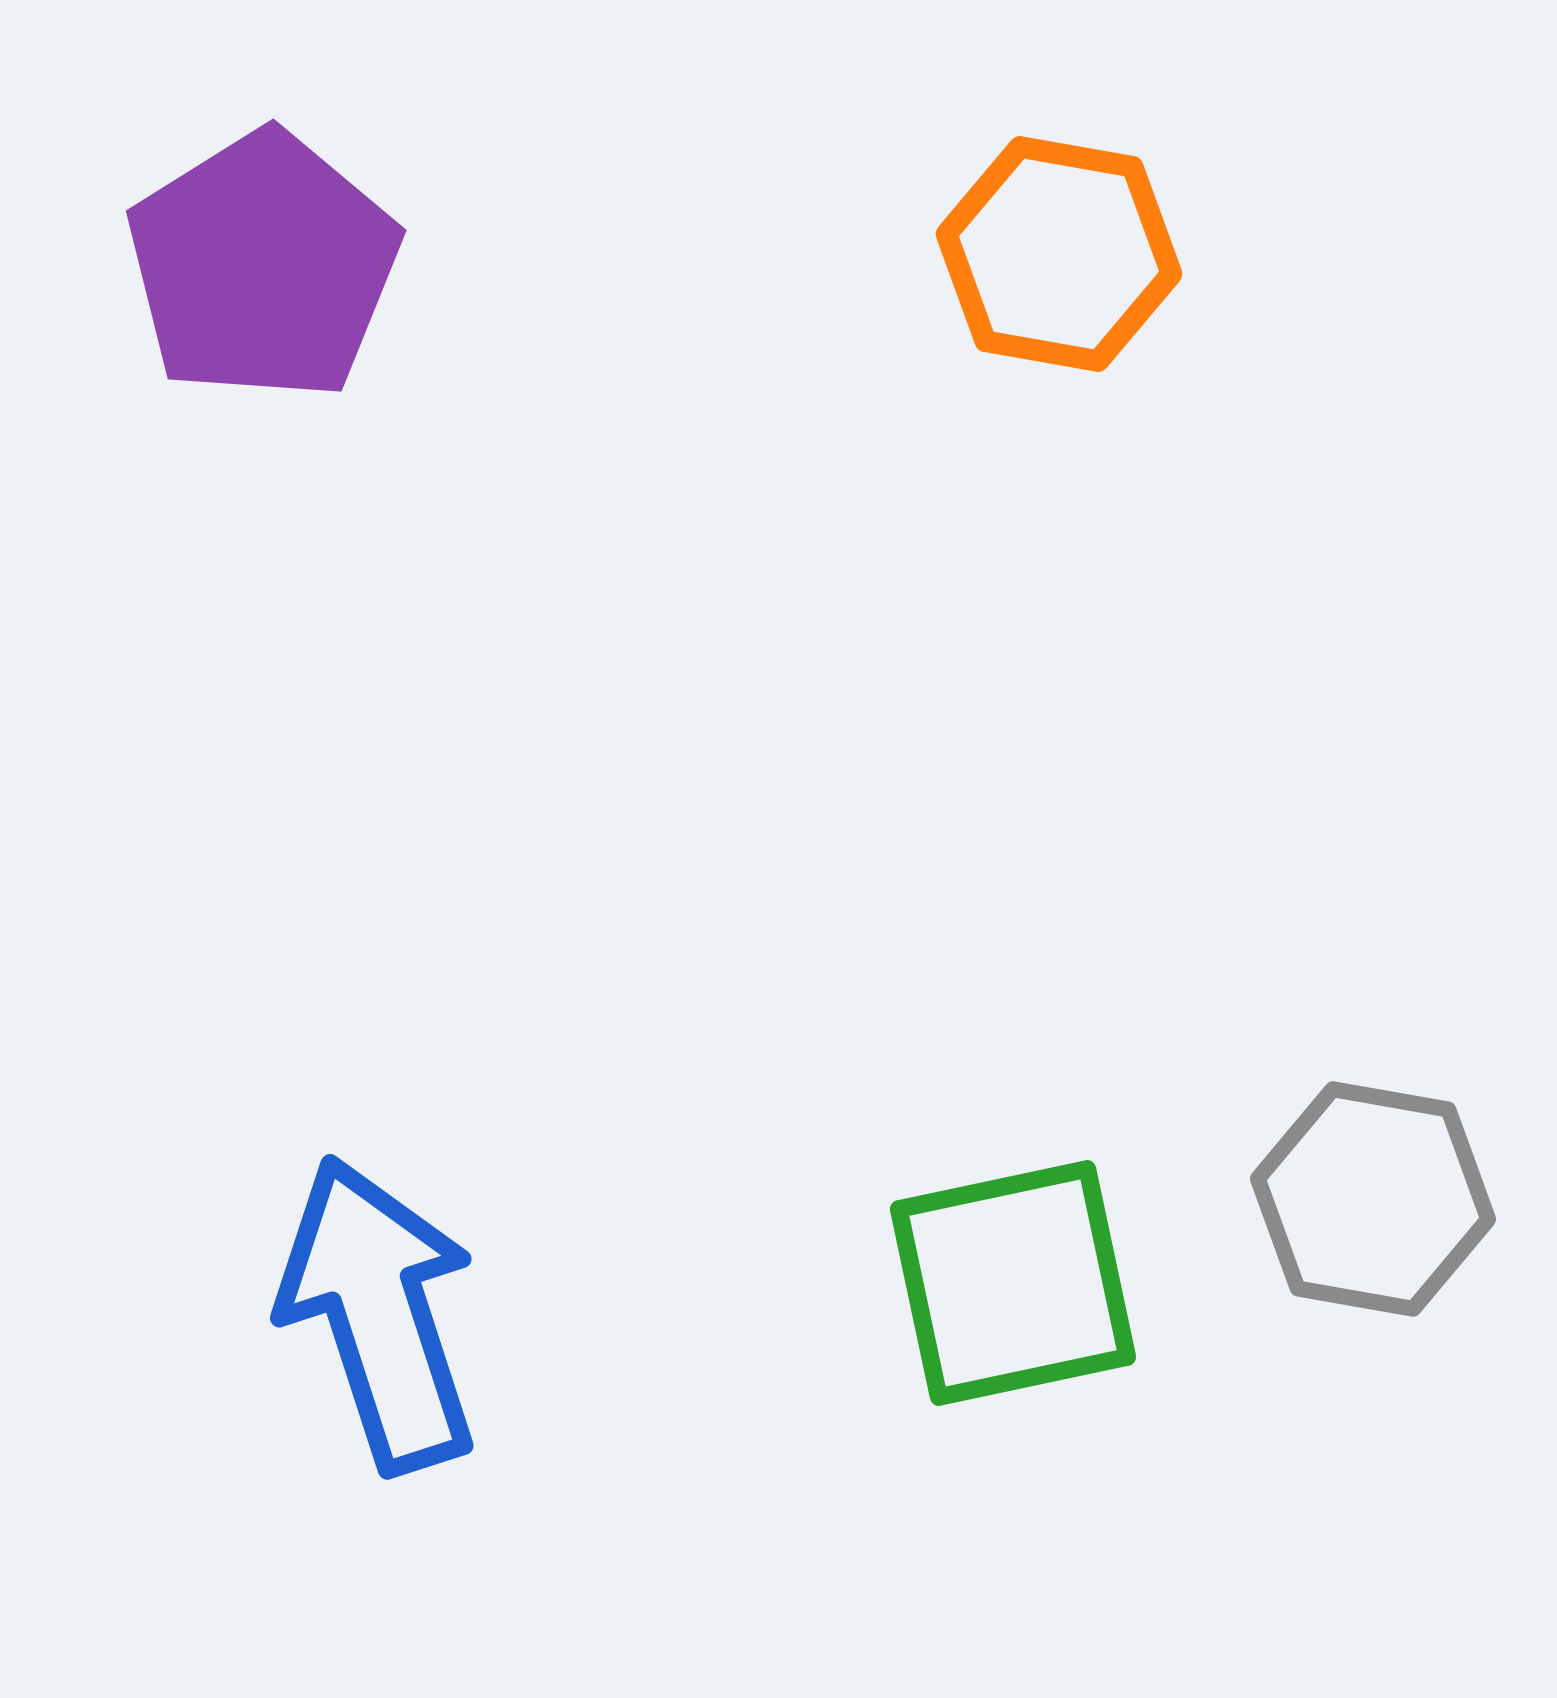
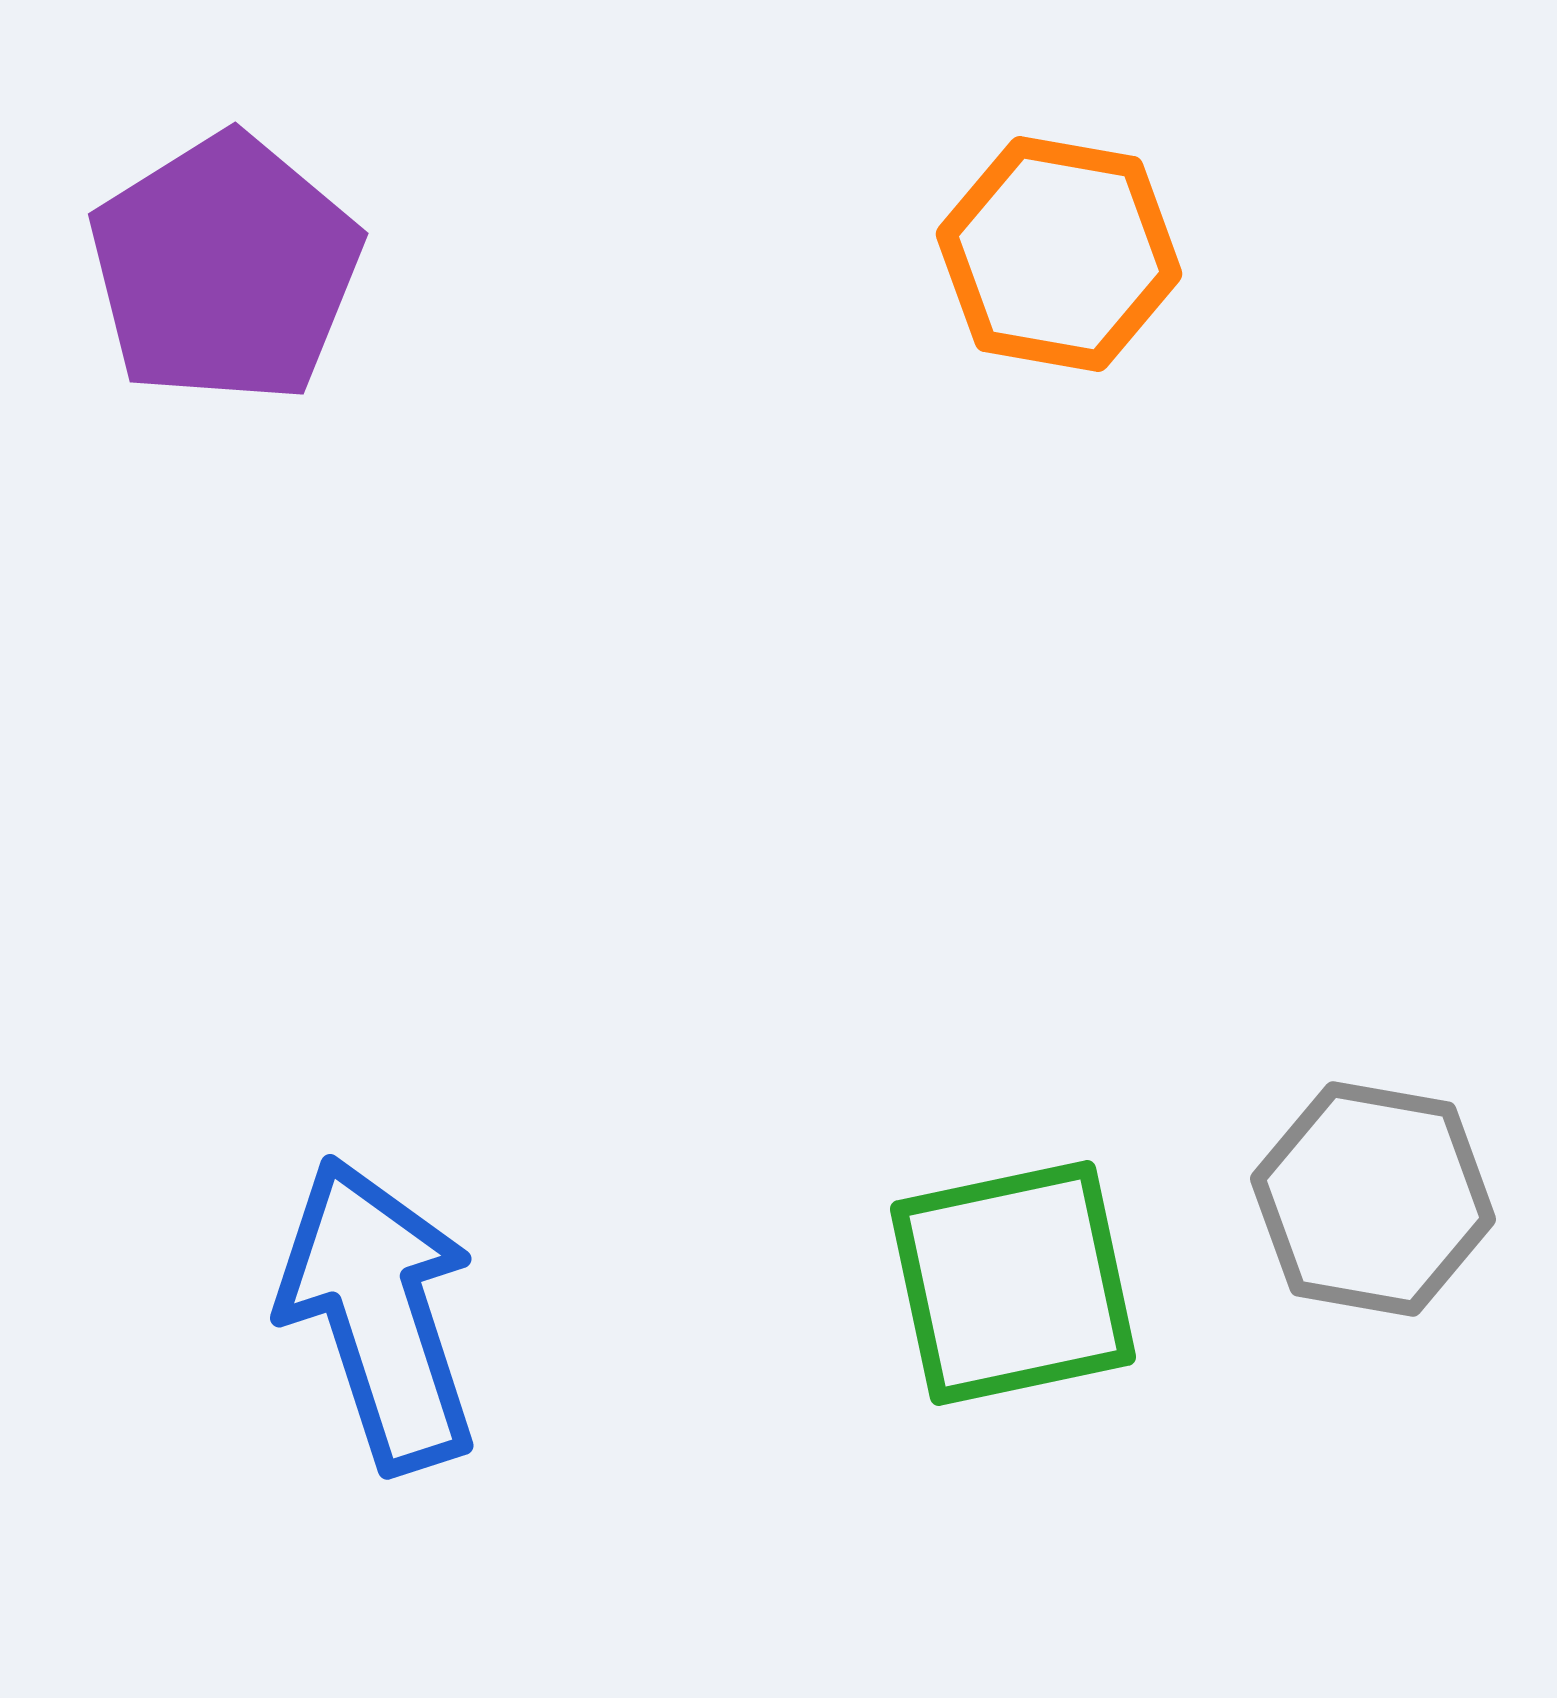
purple pentagon: moved 38 px left, 3 px down
